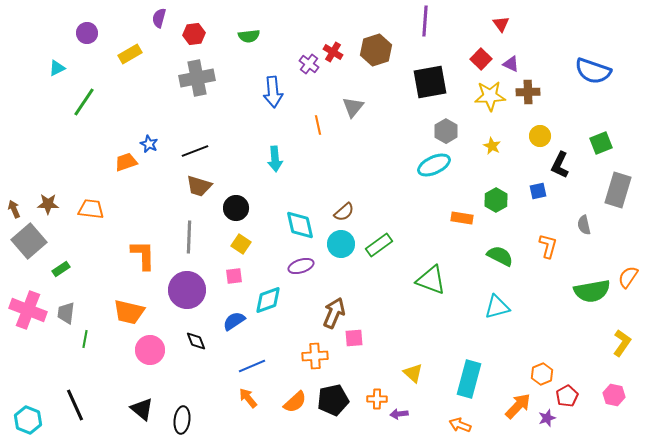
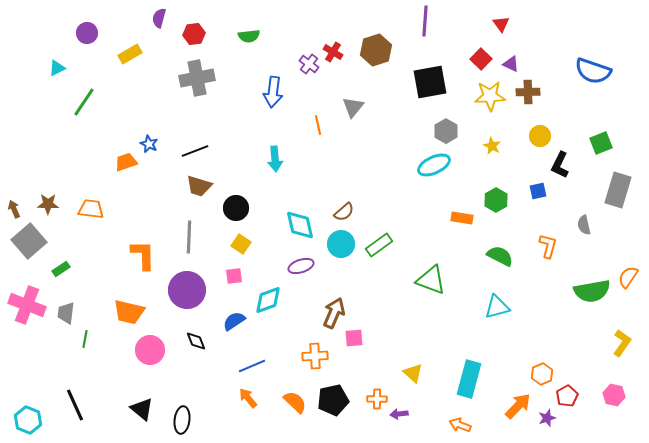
blue arrow at (273, 92): rotated 12 degrees clockwise
pink cross at (28, 310): moved 1 px left, 5 px up
orange semicircle at (295, 402): rotated 95 degrees counterclockwise
